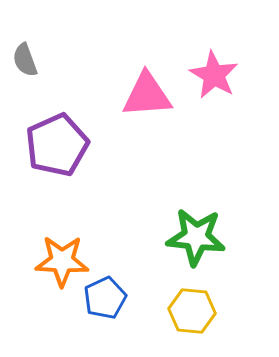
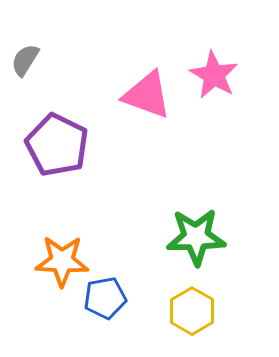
gray semicircle: rotated 52 degrees clockwise
pink triangle: rotated 24 degrees clockwise
purple pentagon: rotated 22 degrees counterclockwise
green star: rotated 8 degrees counterclockwise
blue pentagon: rotated 15 degrees clockwise
yellow hexagon: rotated 24 degrees clockwise
